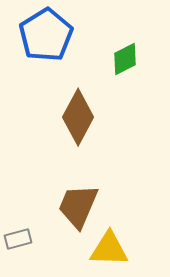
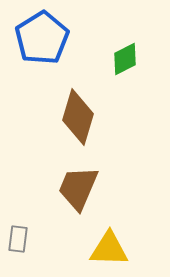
blue pentagon: moved 4 px left, 3 px down
brown diamond: rotated 12 degrees counterclockwise
brown trapezoid: moved 18 px up
gray rectangle: rotated 68 degrees counterclockwise
